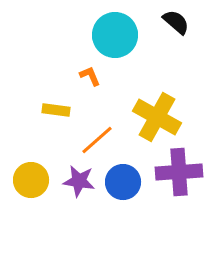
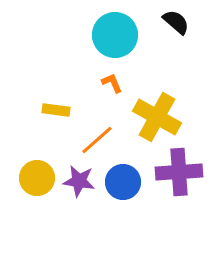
orange L-shape: moved 22 px right, 7 px down
yellow circle: moved 6 px right, 2 px up
